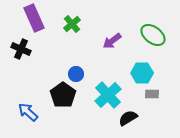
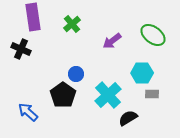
purple rectangle: moved 1 px left, 1 px up; rotated 16 degrees clockwise
